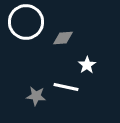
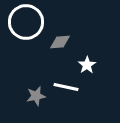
gray diamond: moved 3 px left, 4 px down
gray star: rotated 18 degrees counterclockwise
